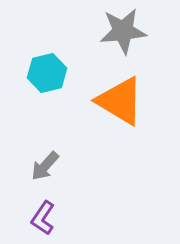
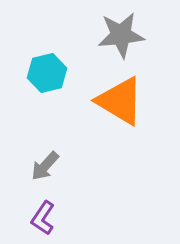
gray star: moved 2 px left, 4 px down
